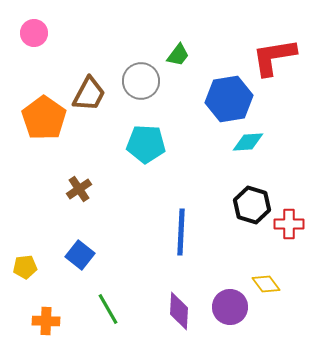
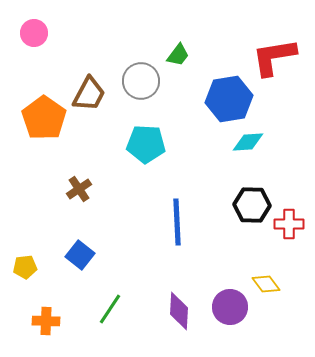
black hexagon: rotated 15 degrees counterclockwise
blue line: moved 4 px left, 10 px up; rotated 6 degrees counterclockwise
green line: moved 2 px right; rotated 64 degrees clockwise
